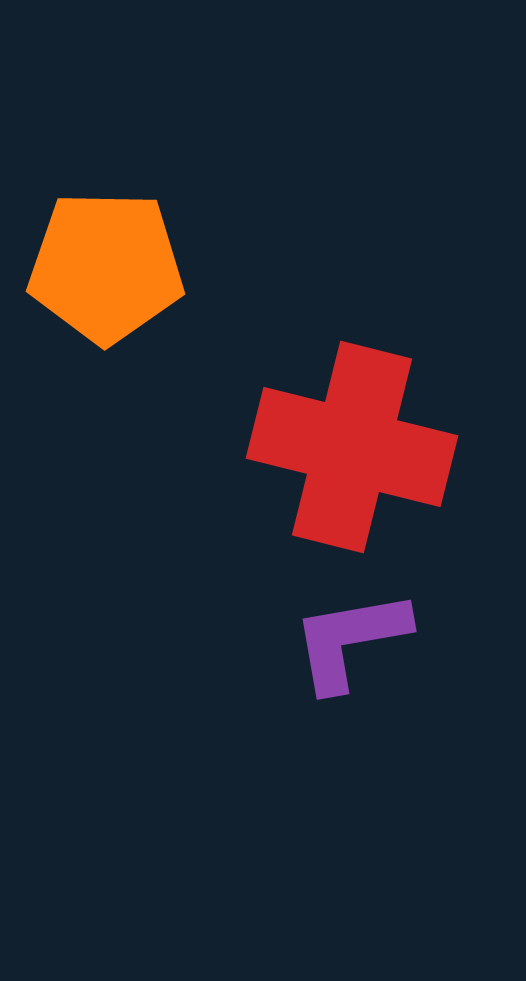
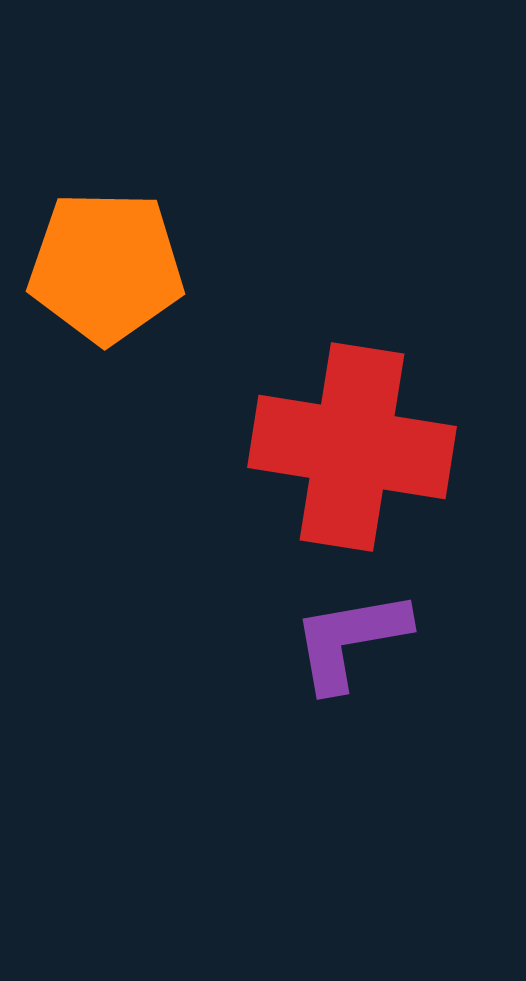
red cross: rotated 5 degrees counterclockwise
